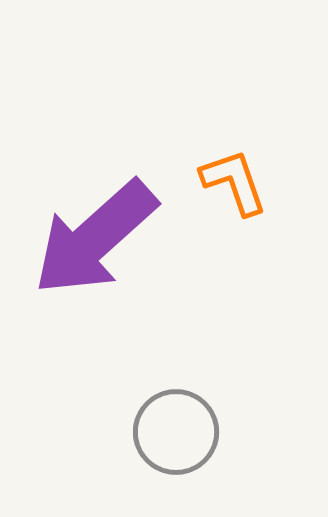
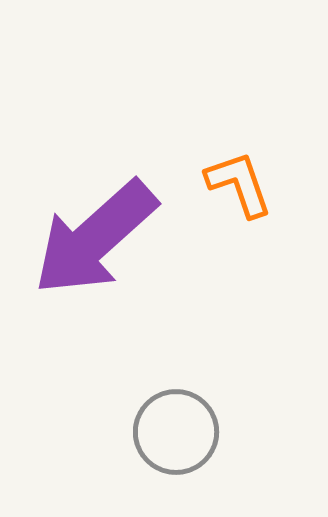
orange L-shape: moved 5 px right, 2 px down
